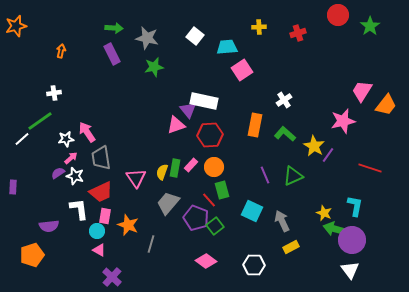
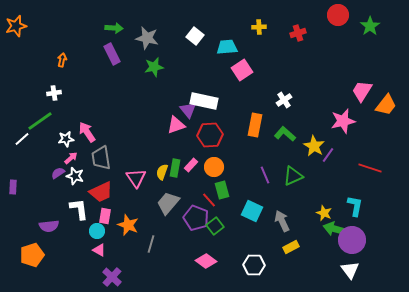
orange arrow at (61, 51): moved 1 px right, 9 px down
